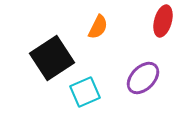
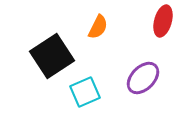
black square: moved 2 px up
